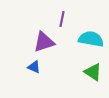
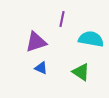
purple triangle: moved 8 px left
blue triangle: moved 7 px right, 1 px down
green triangle: moved 12 px left
